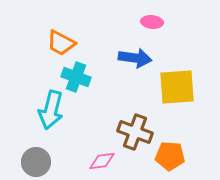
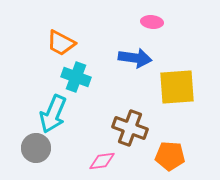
cyan arrow: moved 2 px right, 4 px down; rotated 9 degrees clockwise
brown cross: moved 5 px left, 4 px up
gray circle: moved 14 px up
